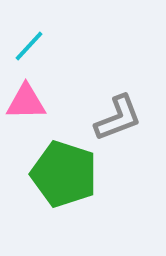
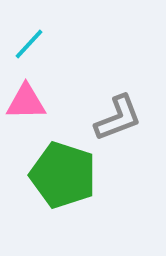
cyan line: moved 2 px up
green pentagon: moved 1 px left, 1 px down
